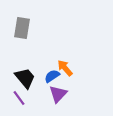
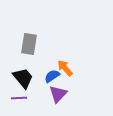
gray rectangle: moved 7 px right, 16 px down
black trapezoid: moved 2 px left
purple line: rotated 56 degrees counterclockwise
